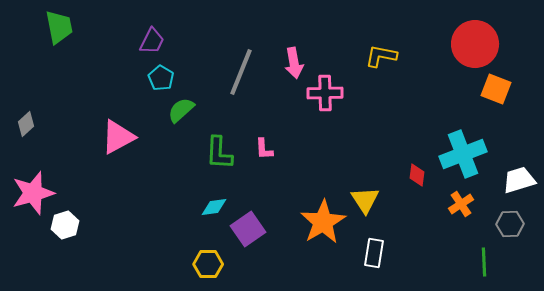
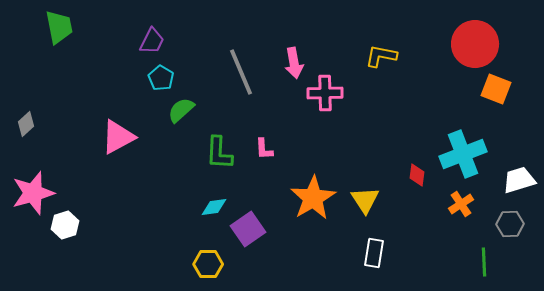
gray line: rotated 45 degrees counterclockwise
orange star: moved 10 px left, 24 px up
